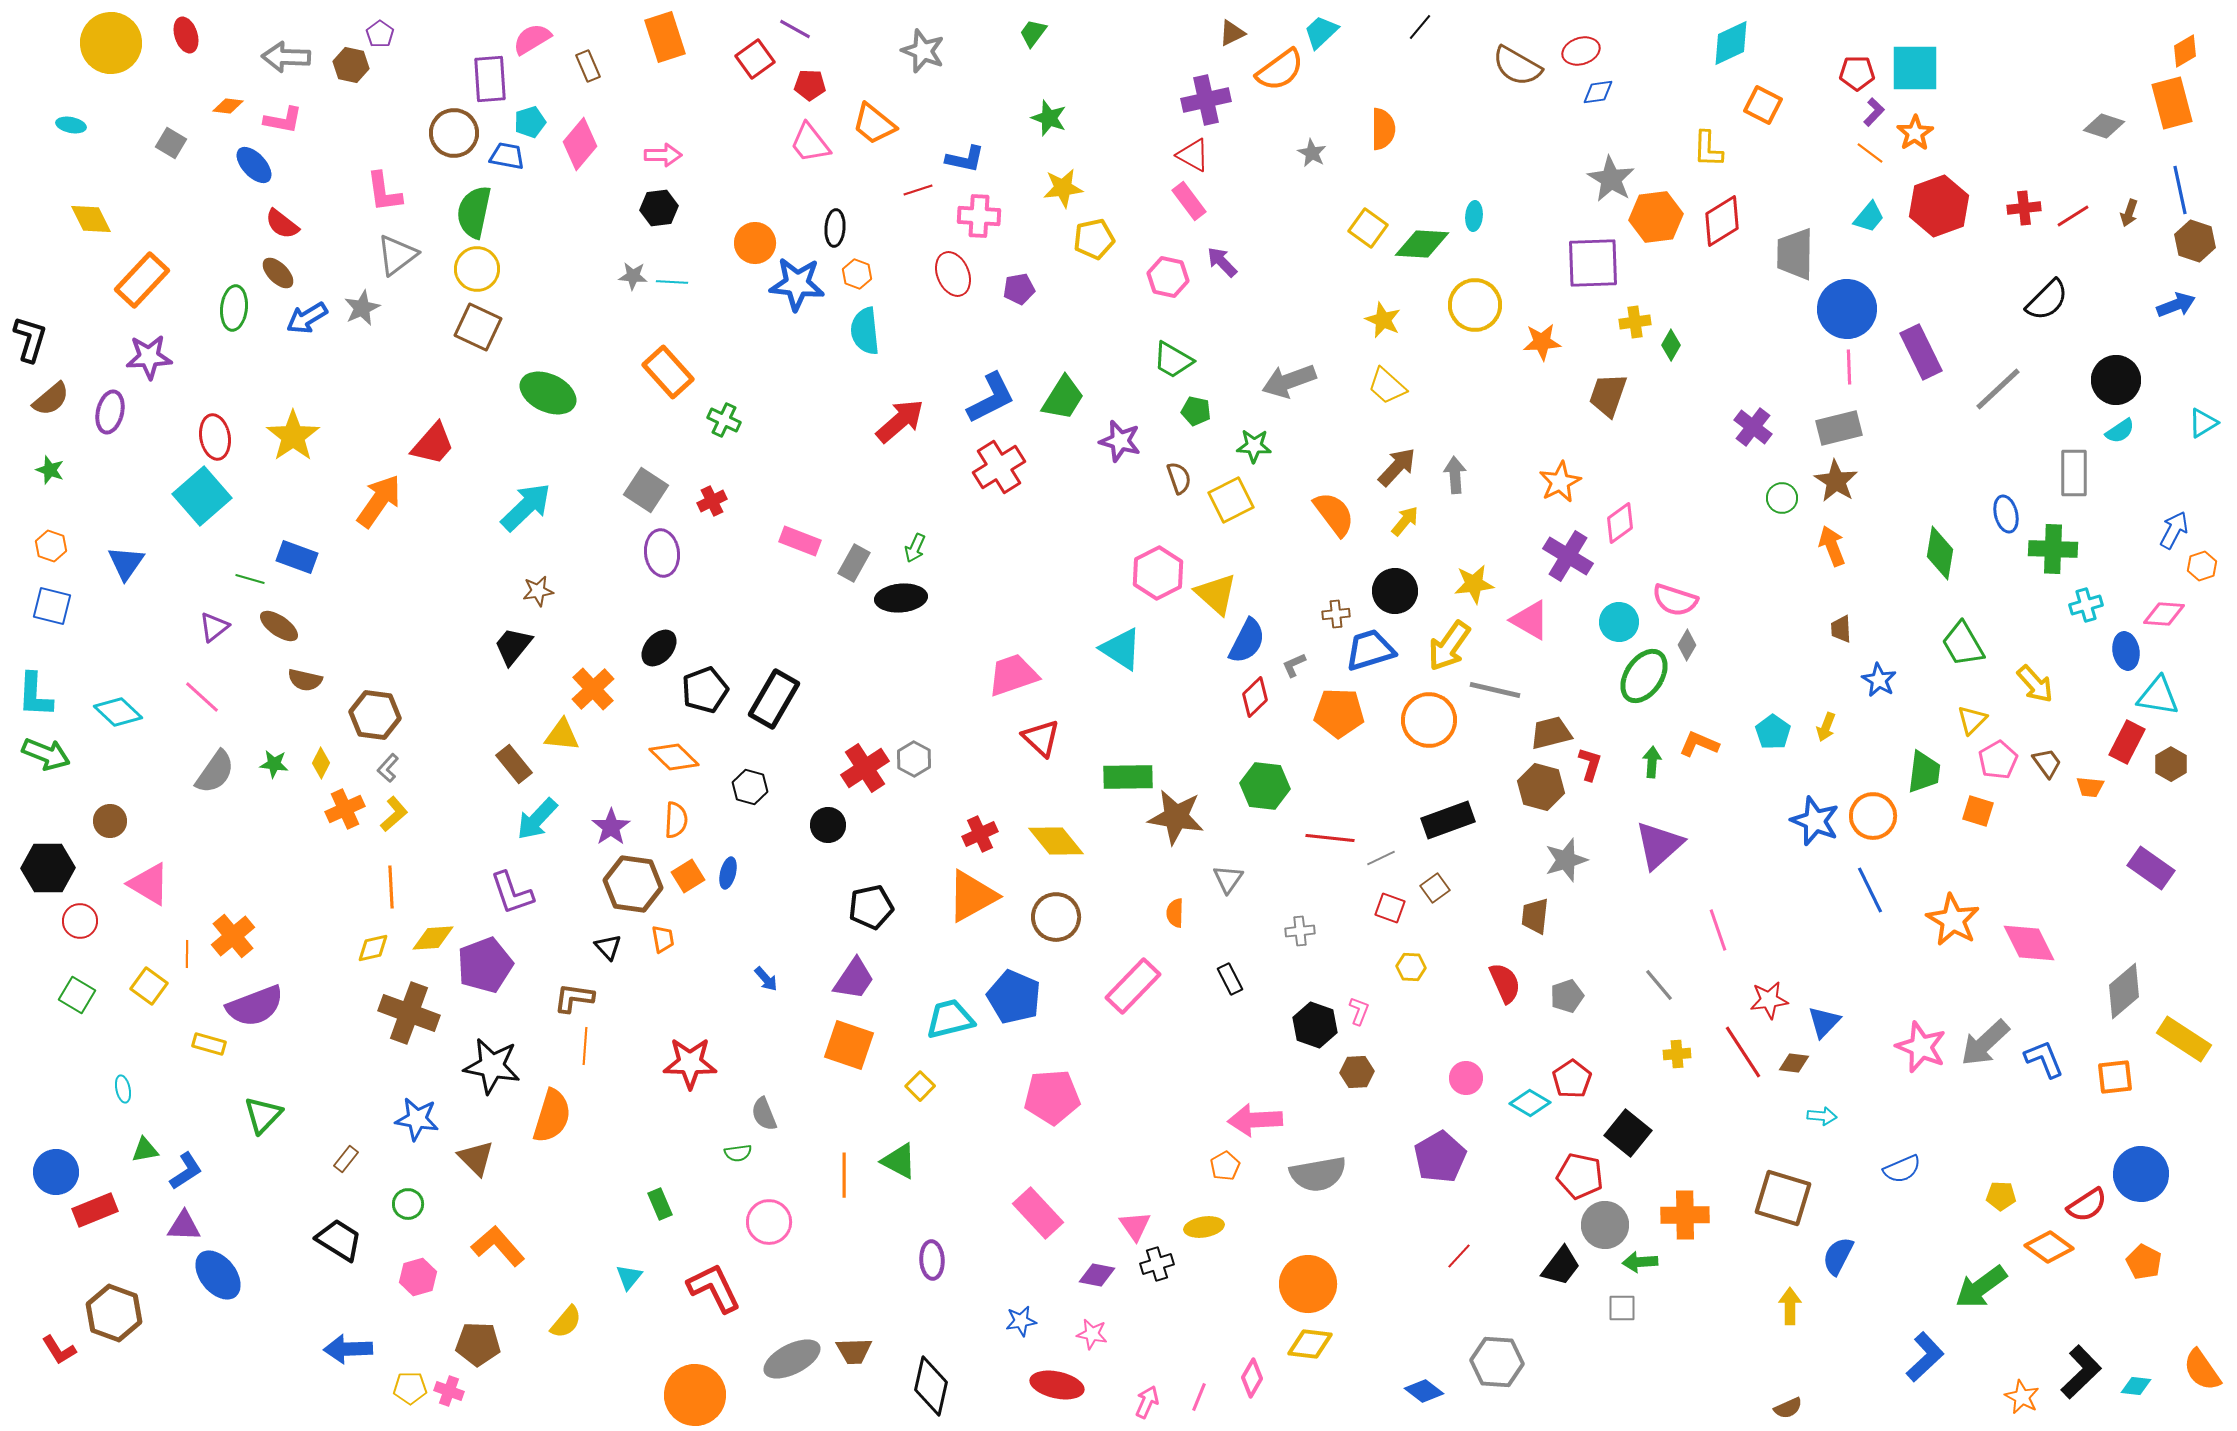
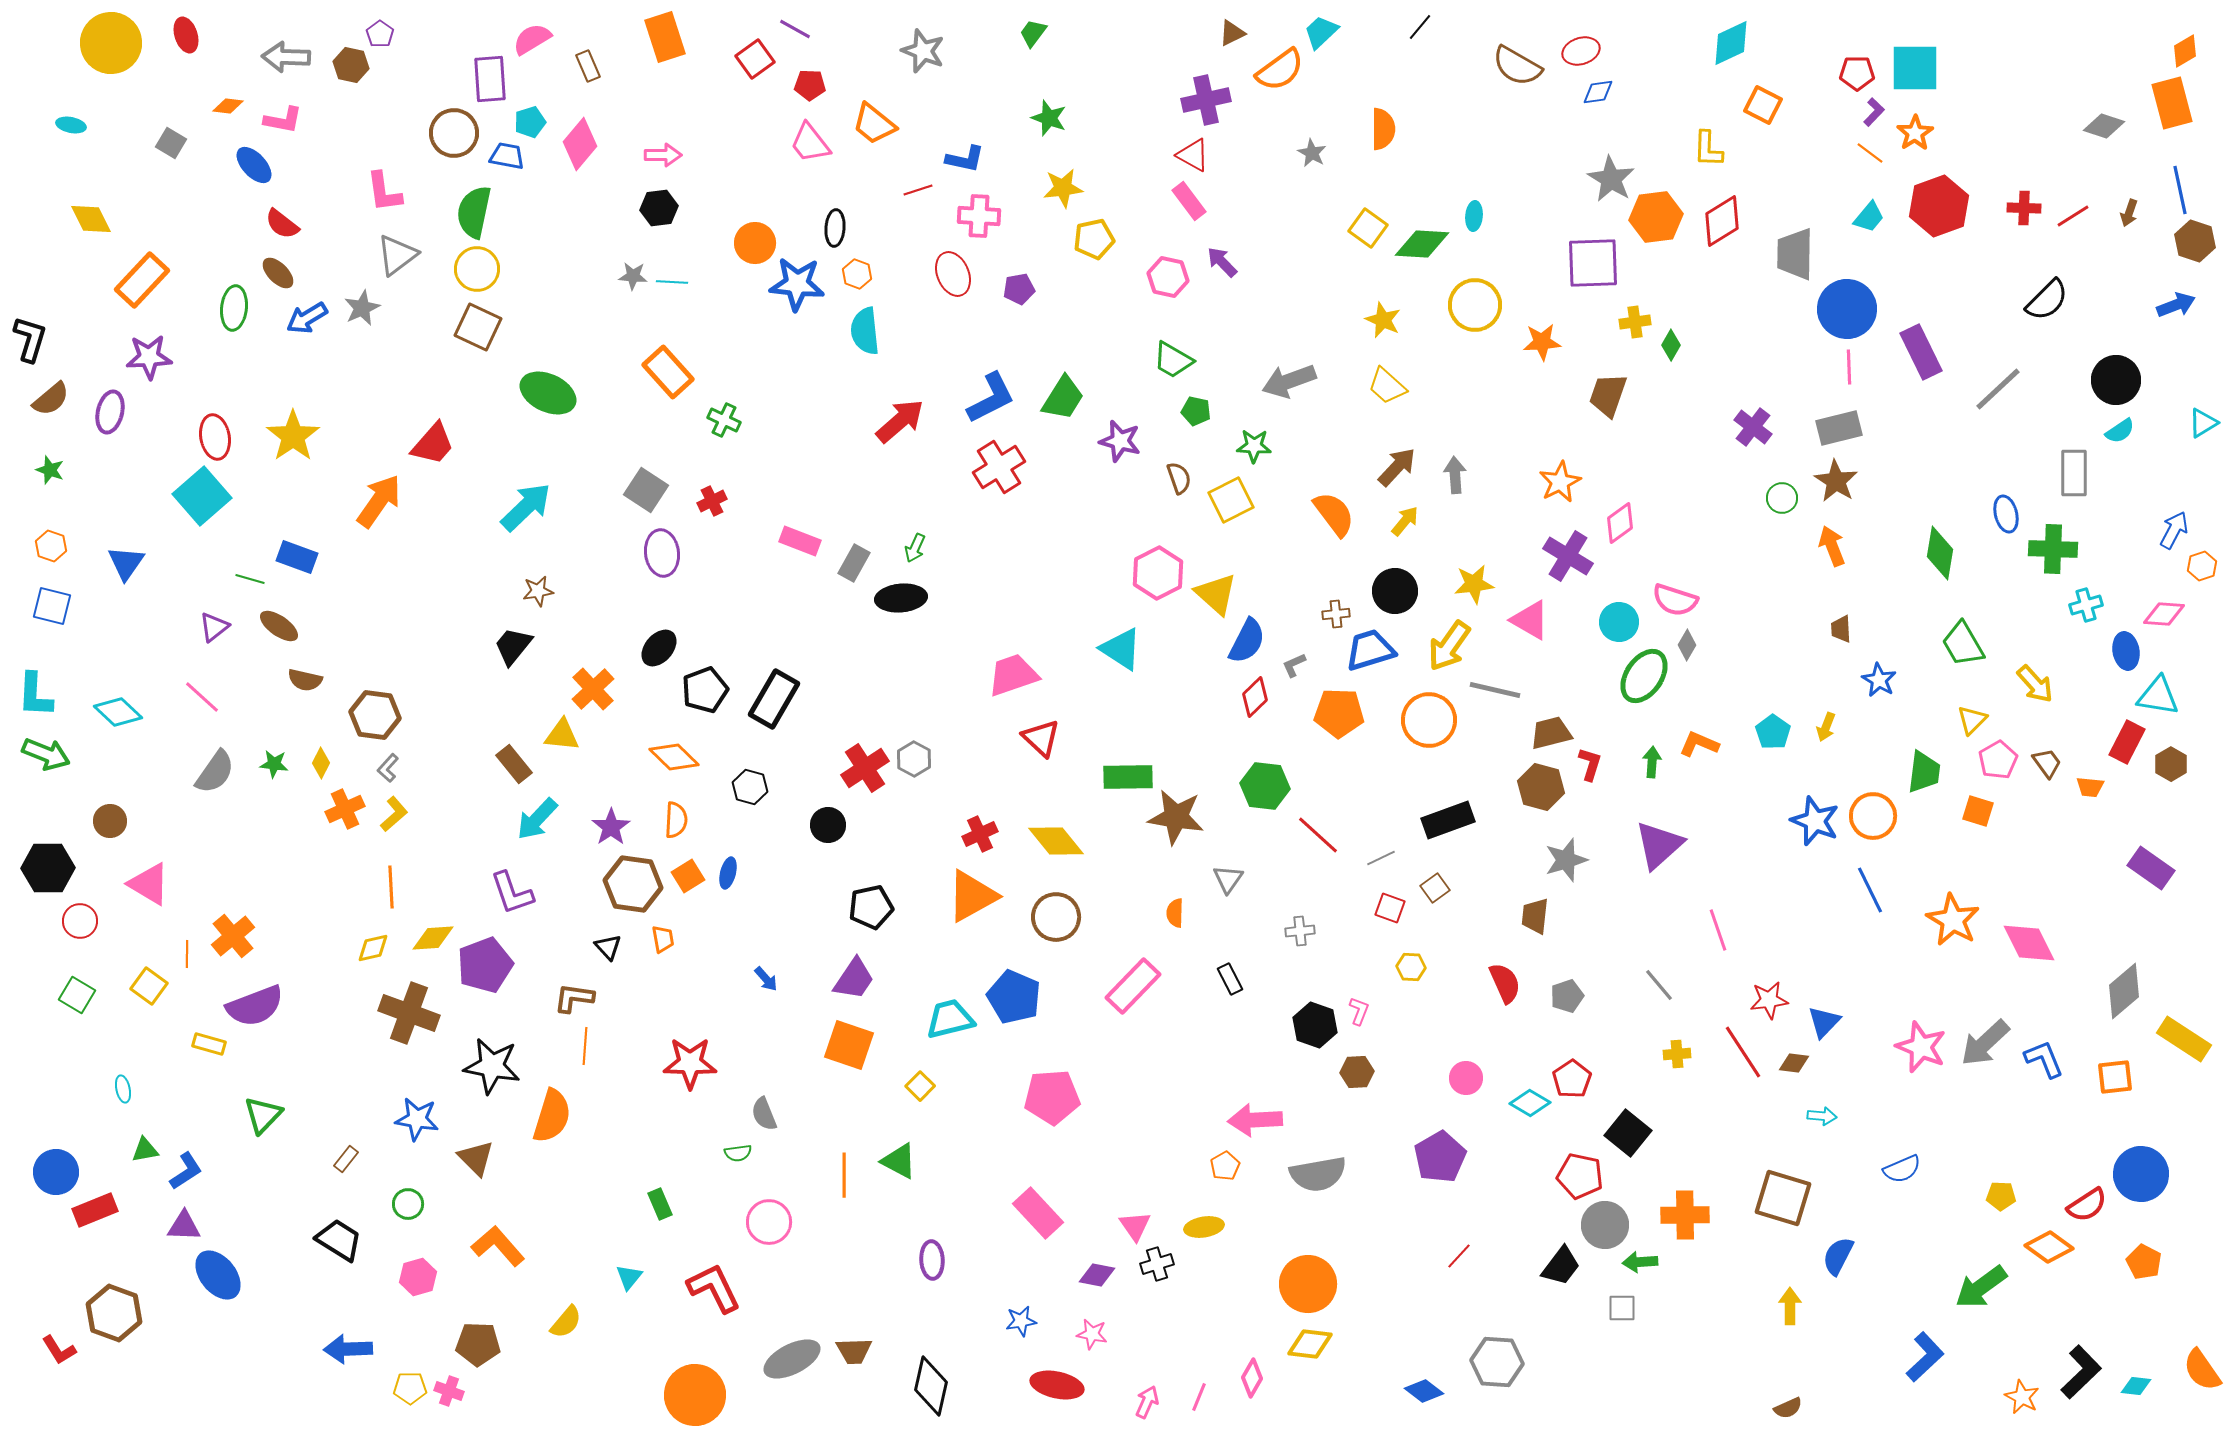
red cross at (2024, 208): rotated 8 degrees clockwise
red line at (1330, 838): moved 12 px left, 3 px up; rotated 36 degrees clockwise
